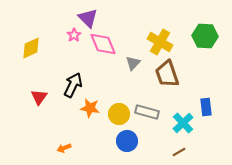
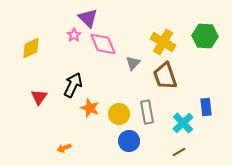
yellow cross: moved 3 px right
brown trapezoid: moved 2 px left, 2 px down
orange star: rotated 12 degrees clockwise
gray rectangle: rotated 65 degrees clockwise
blue circle: moved 2 px right
